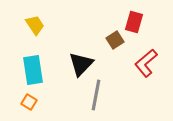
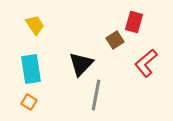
cyan rectangle: moved 2 px left, 1 px up
